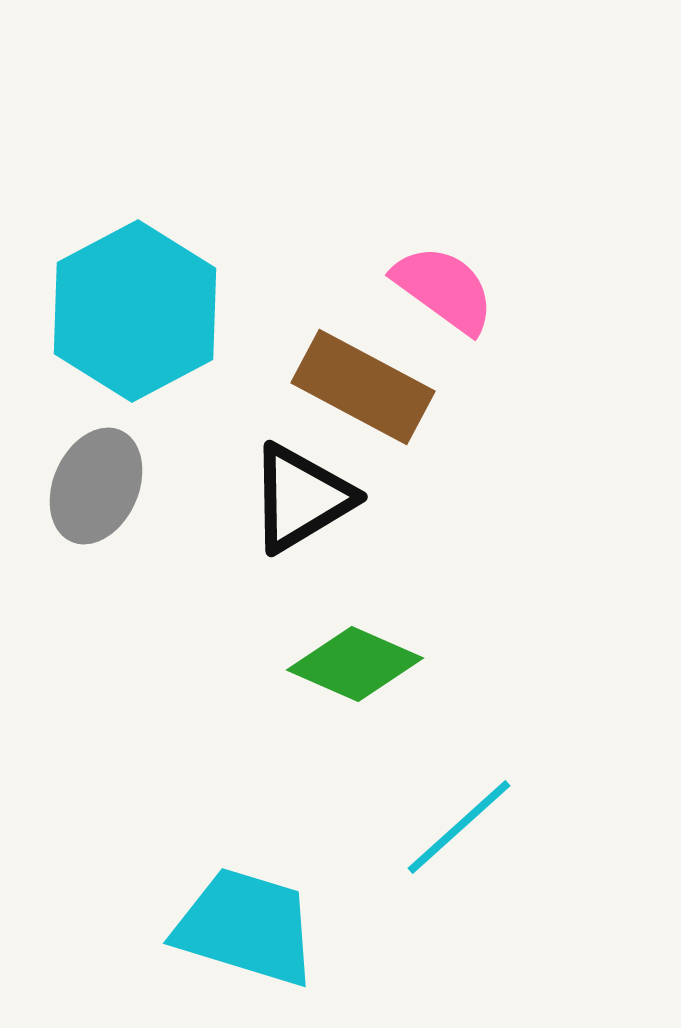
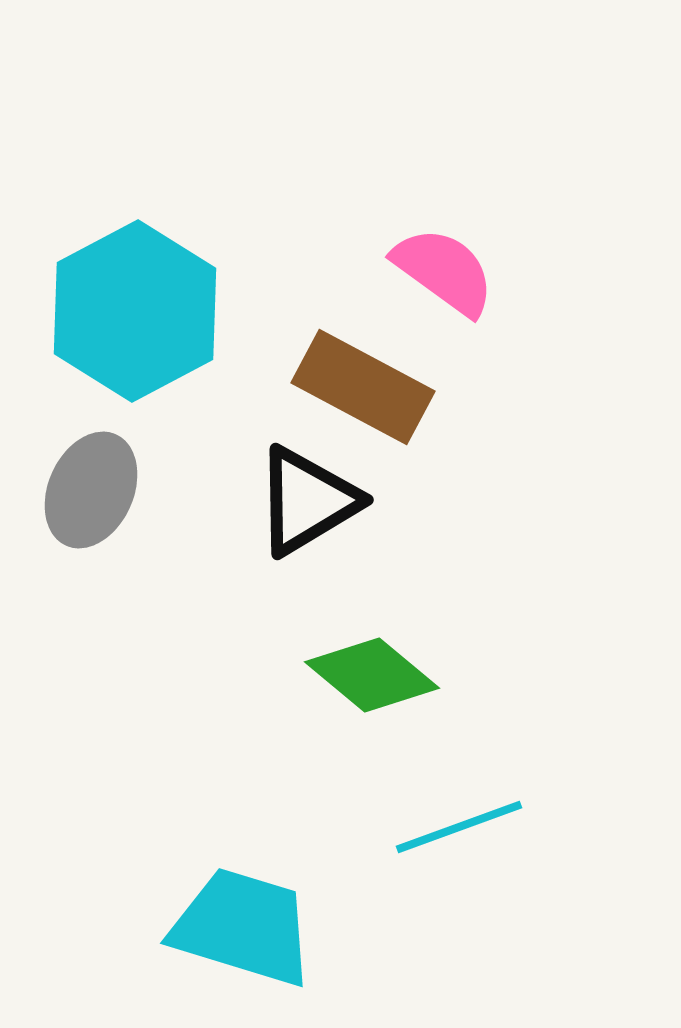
pink semicircle: moved 18 px up
gray ellipse: moved 5 px left, 4 px down
black triangle: moved 6 px right, 3 px down
green diamond: moved 17 px right, 11 px down; rotated 16 degrees clockwise
cyan line: rotated 22 degrees clockwise
cyan trapezoid: moved 3 px left
